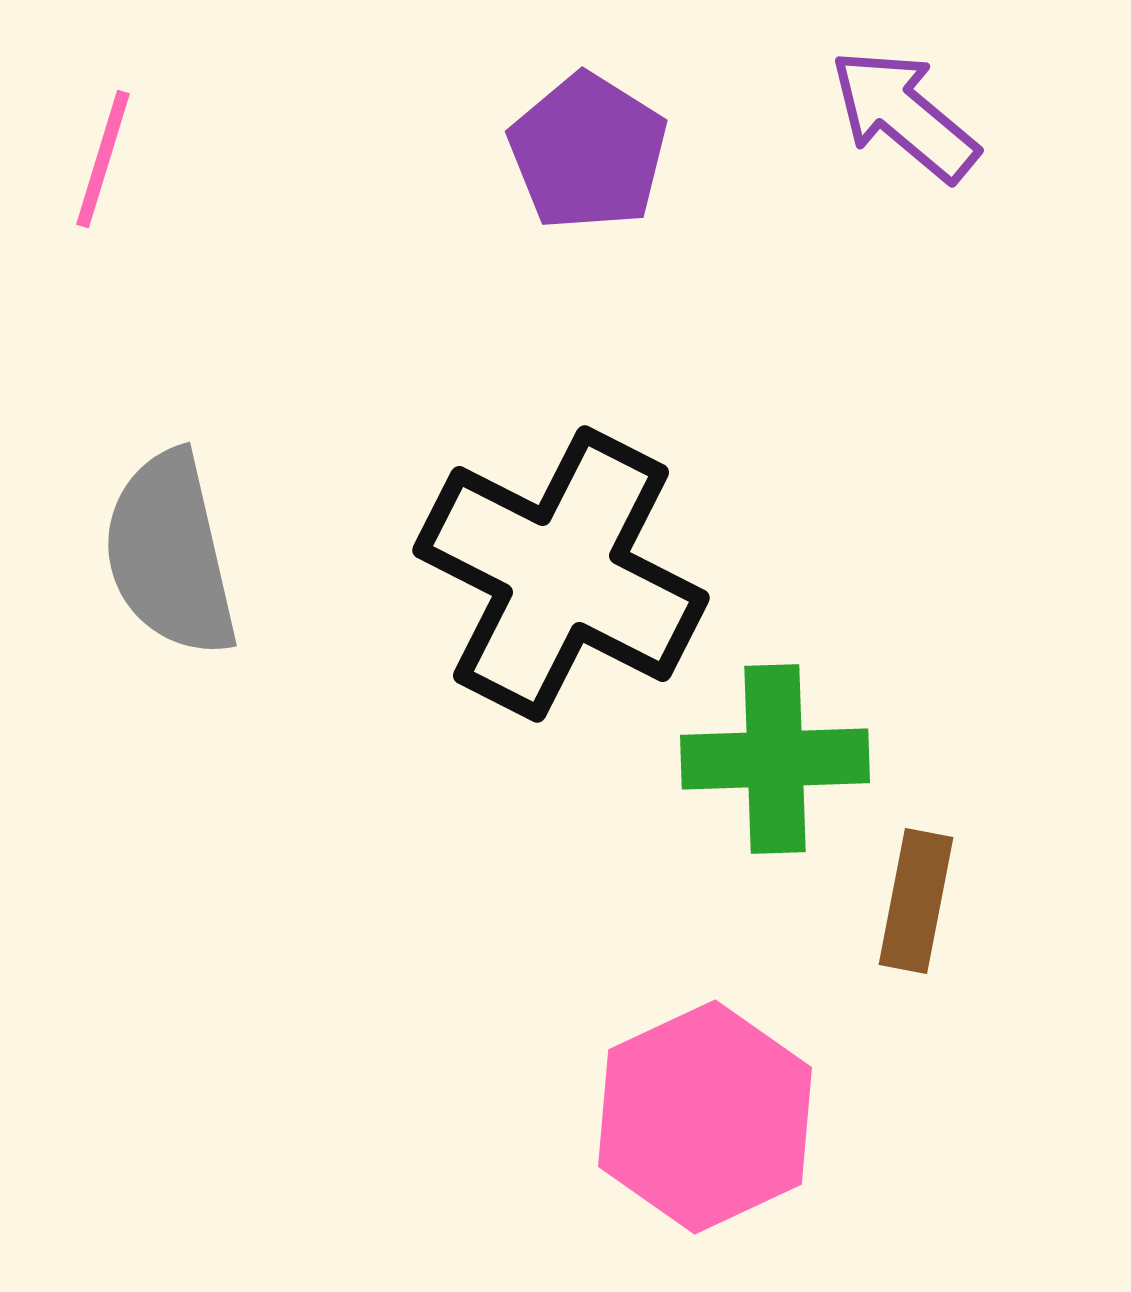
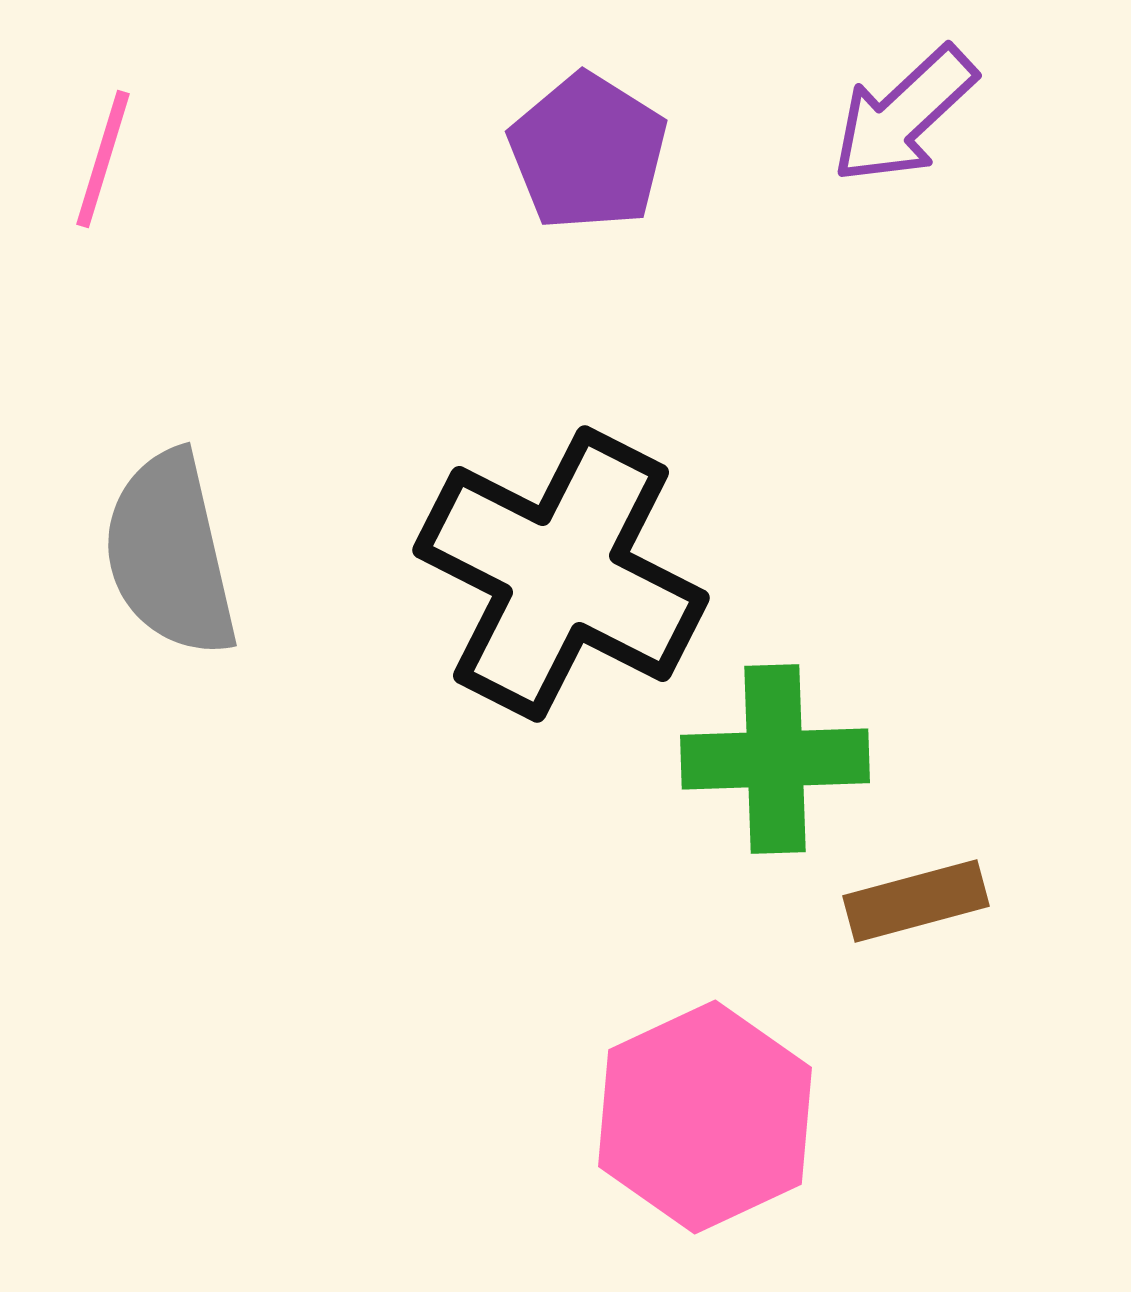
purple arrow: rotated 83 degrees counterclockwise
brown rectangle: rotated 64 degrees clockwise
